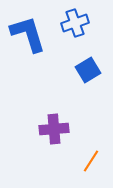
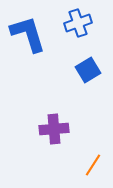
blue cross: moved 3 px right
orange line: moved 2 px right, 4 px down
